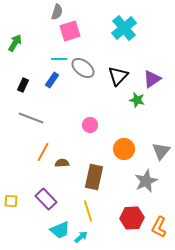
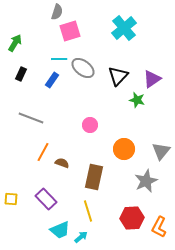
black rectangle: moved 2 px left, 11 px up
brown semicircle: rotated 24 degrees clockwise
yellow square: moved 2 px up
